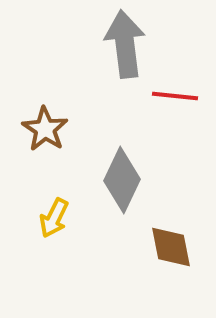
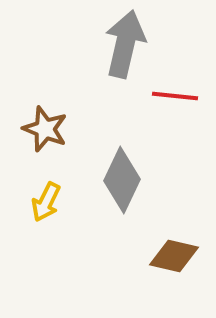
gray arrow: rotated 20 degrees clockwise
brown star: rotated 12 degrees counterclockwise
yellow arrow: moved 8 px left, 16 px up
brown diamond: moved 3 px right, 9 px down; rotated 66 degrees counterclockwise
